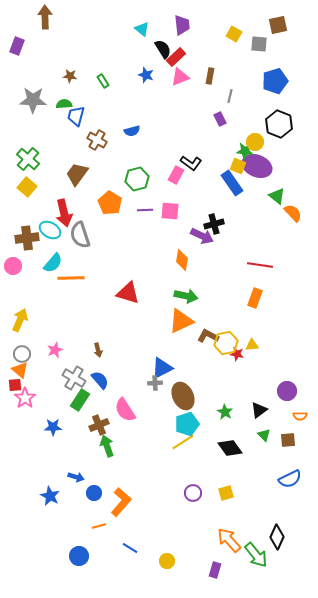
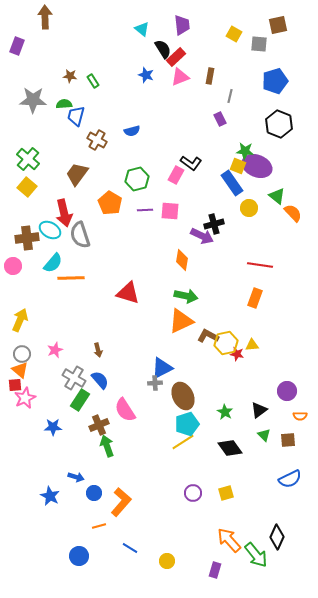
green rectangle at (103, 81): moved 10 px left
yellow circle at (255, 142): moved 6 px left, 66 px down
pink star at (25, 398): rotated 10 degrees clockwise
